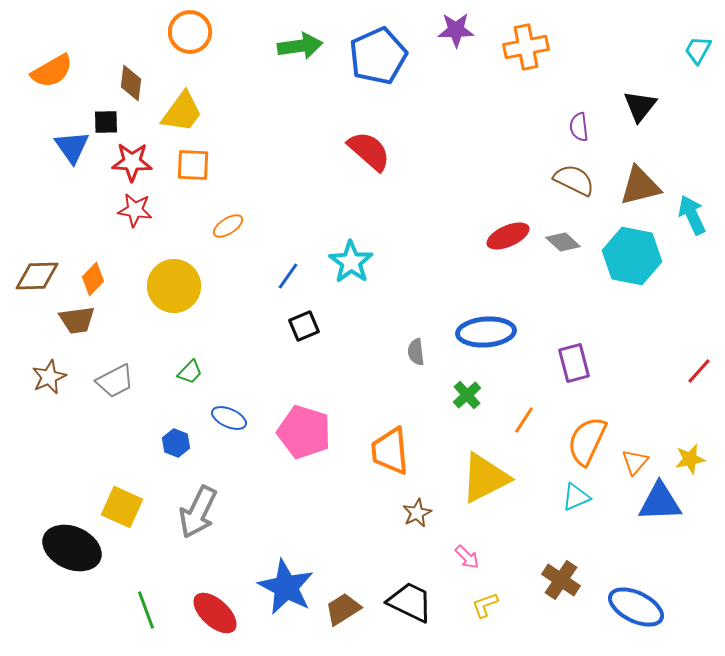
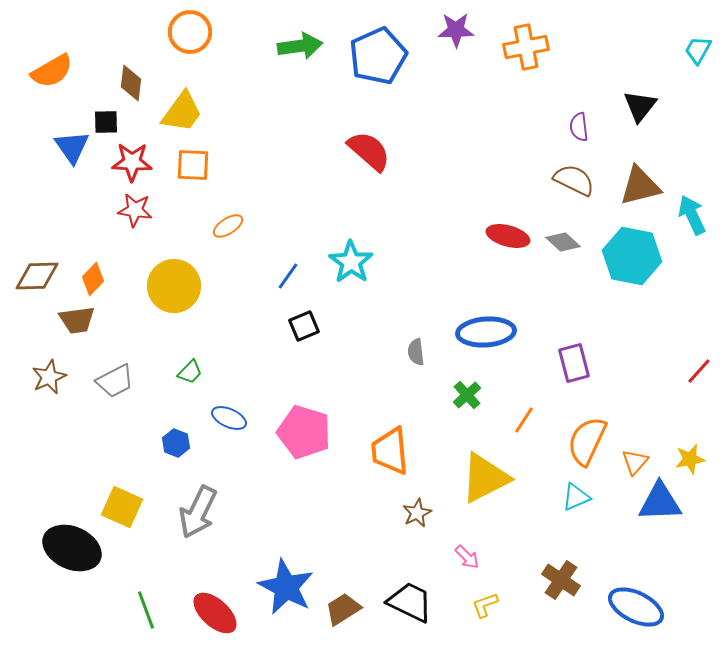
red ellipse at (508, 236): rotated 39 degrees clockwise
